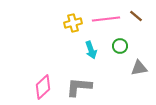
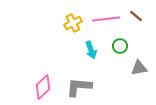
yellow cross: rotated 12 degrees counterclockwise
